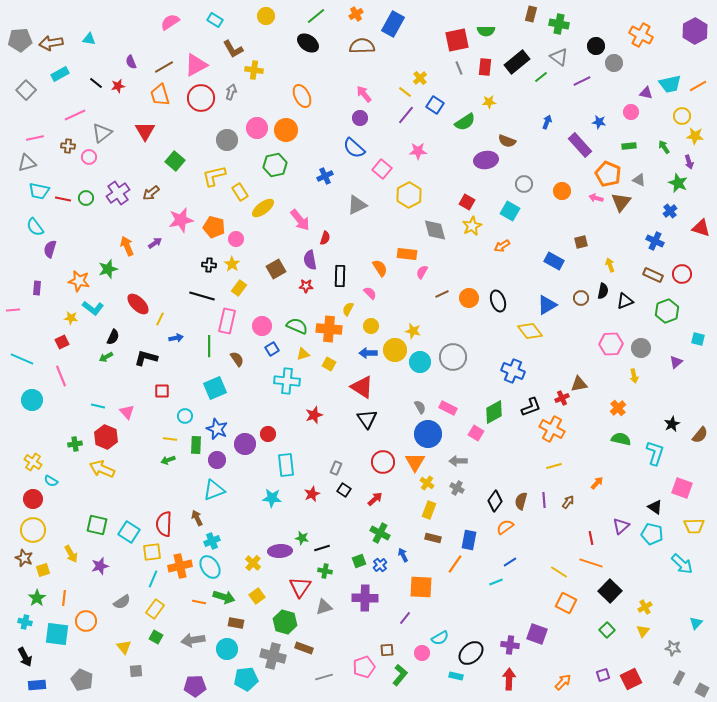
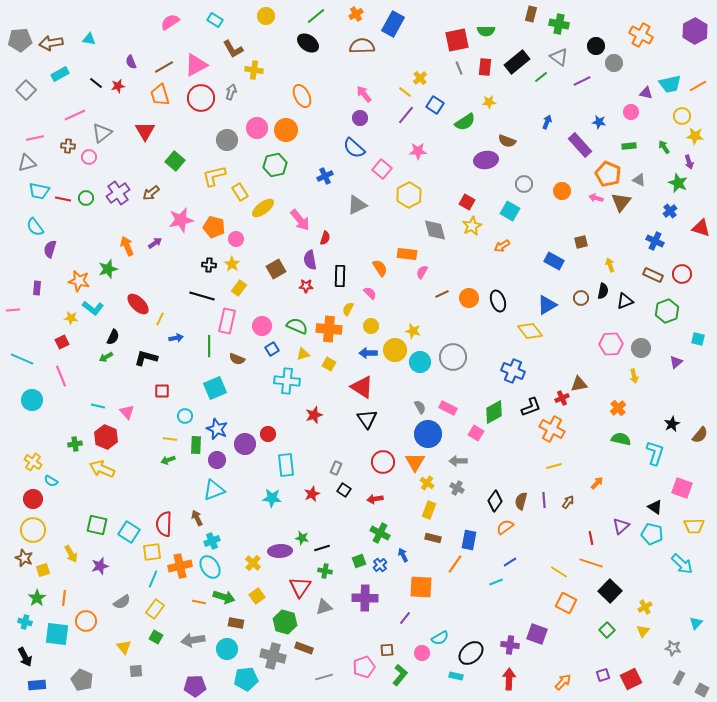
brown semicircle at (237, 359): rotated 147 degrees clockwise
red arrow at (375, 499): rotated 147 degrees counterclockwise
